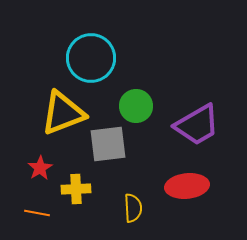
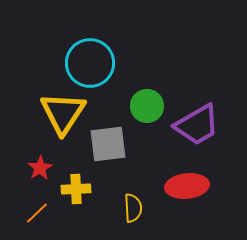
cyan circle: moved 1 px left, 5 px down
green circle: moved 11 px right
yellow triangle: rotated 36 degrees counterclockwise
orange line: rotated 55 degrees counterclockwise
